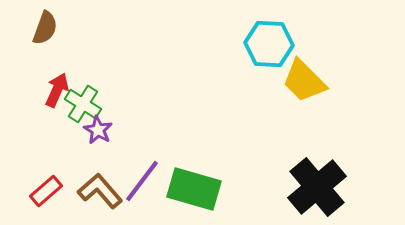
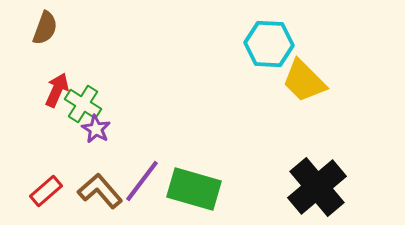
purple star: moved 2 px left, 1 px up
